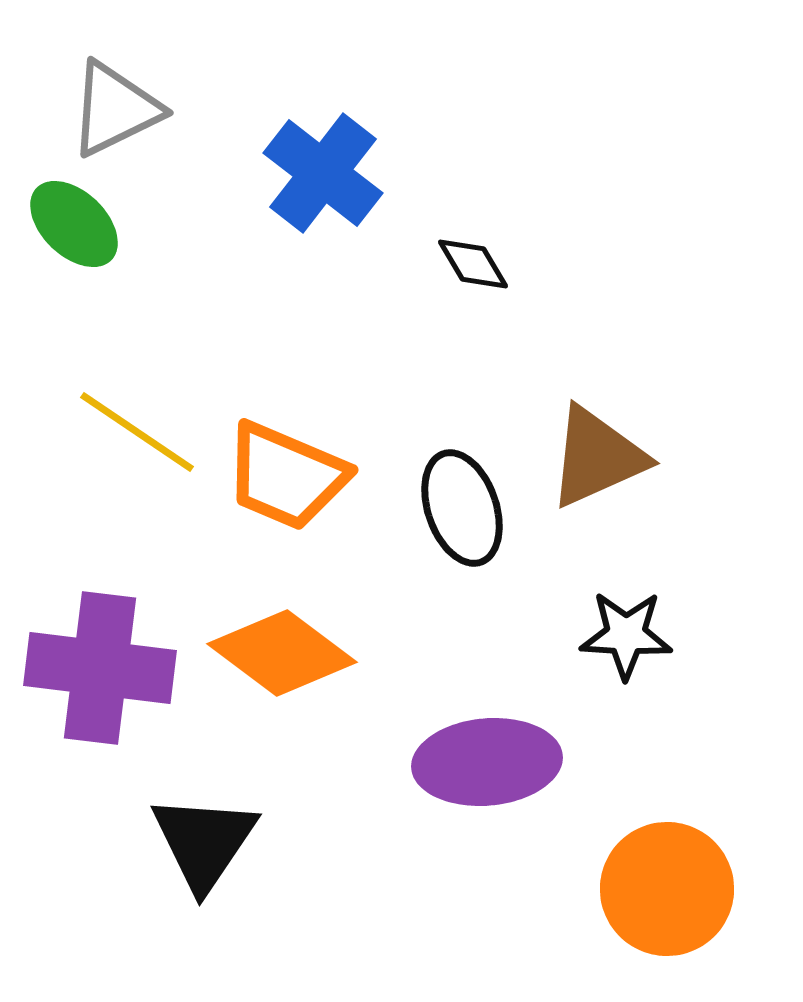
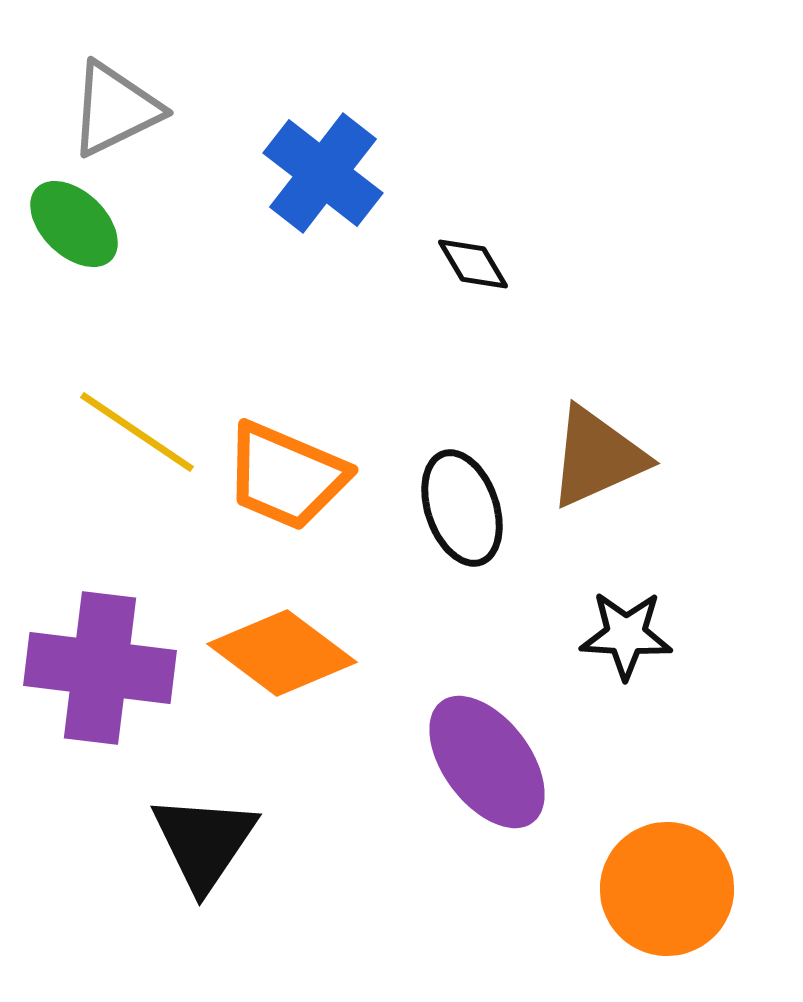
purple ellipse: rotated 58 degrees clockwise
